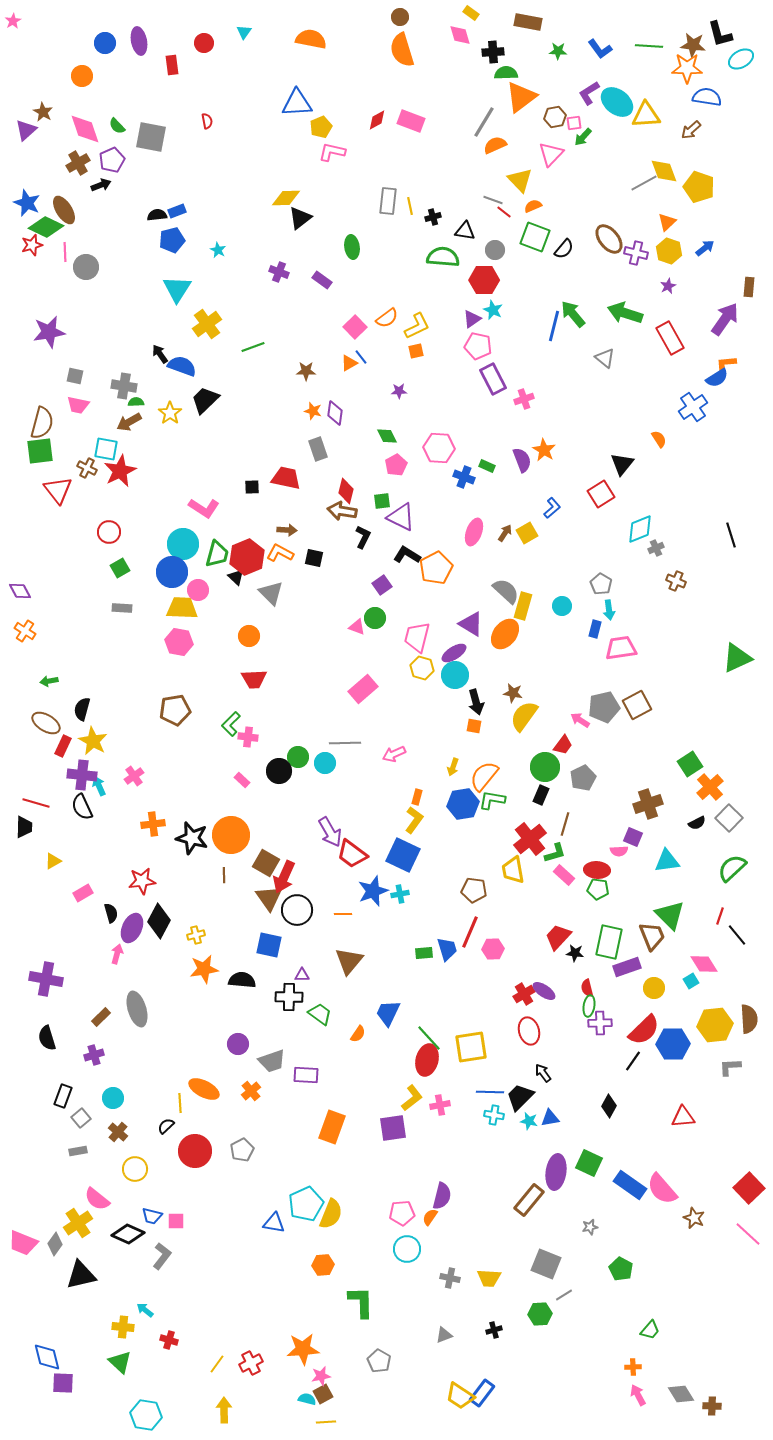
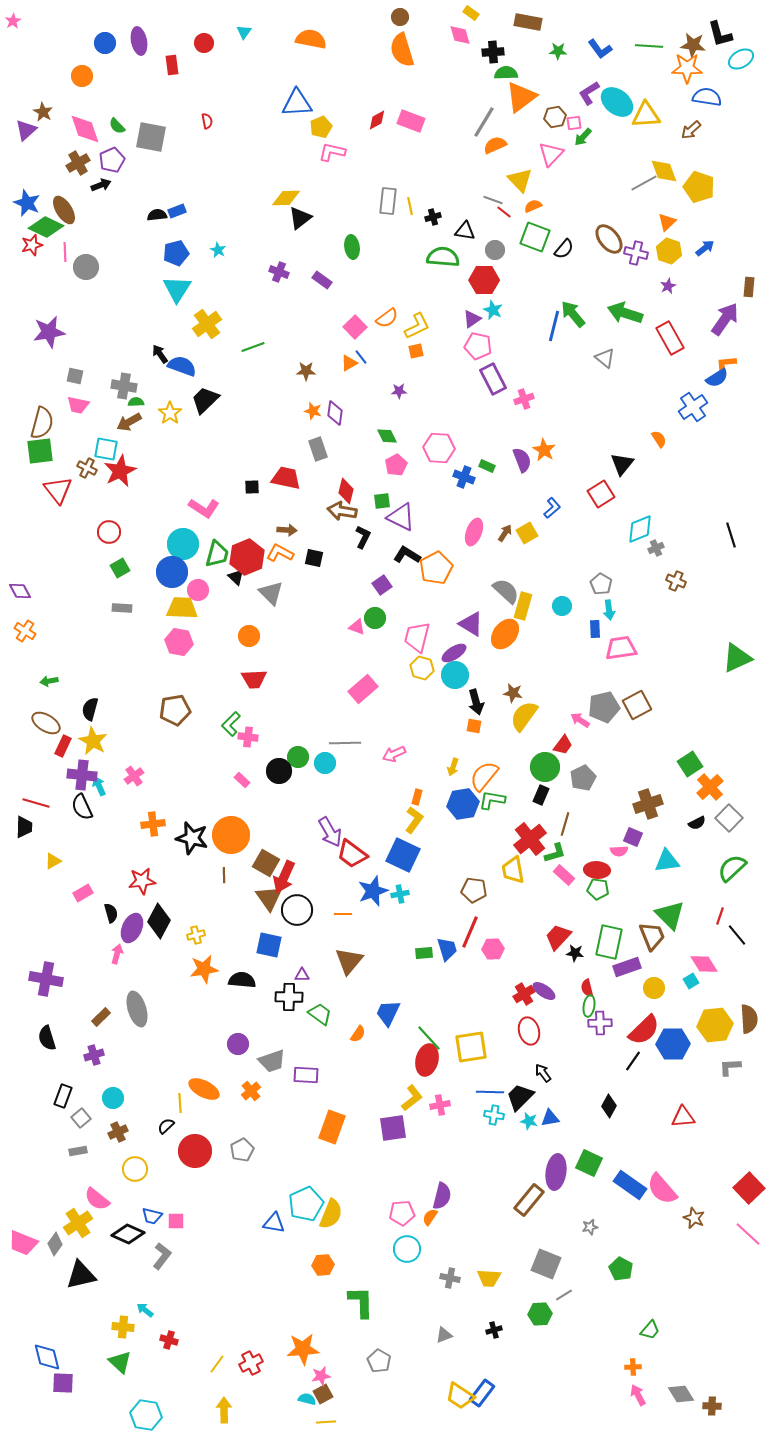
blue pentagon at (172, 240): moved 4 px right, 13 px down
blue rectangle at (595, 629): rotated 18 degrees counterclockwise
black semicircle at (82, 709): moved 8 px right
brown cross at (118, 1132): rotated 24 degrees clockwise
